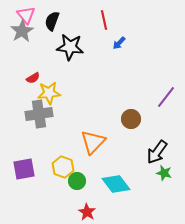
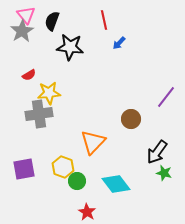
red semicircle: moved 4 px left, 3 px up
